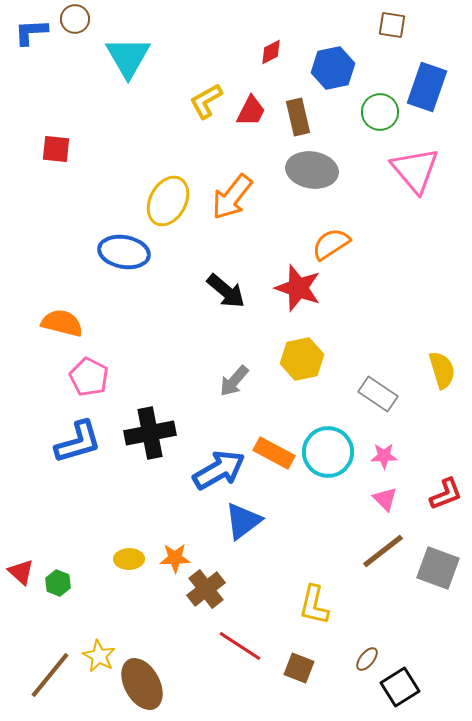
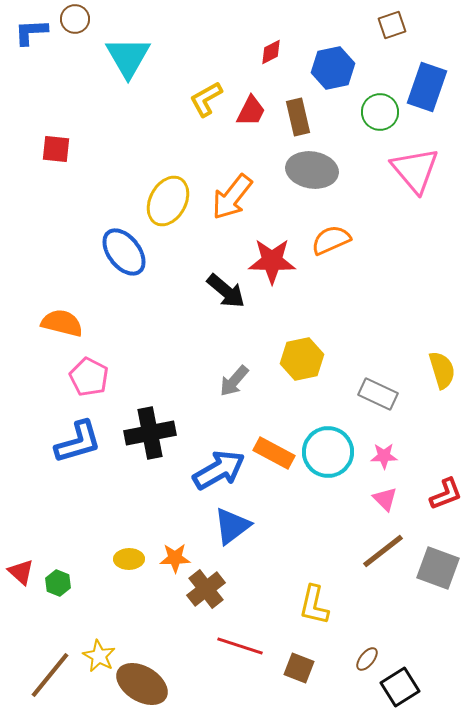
brown square at (392, 25): rotated 28 degrees counterclockwise
yellow L-shape at (206, 101): moved 2 px up
orange semicircle at (331, 244): moved 4 px up; rotated 9 degrees clockwise
blue ellipse at (124, 252): rotated 42 degrees clockwise
red star at (298, 288): moved 26 px left, 27 px up; rotated 18 degrees counterclockwise
gray rectangle at (378, 394): rotated 9 degrees counterclockwise
blue triangle at (243, 521): moved 11 px left, 5 px down
red line at (240, 646): rotated 15 degrees counterclockwise
brown ellipse at (142, 684): rotated 30 degrees counterclockwise
